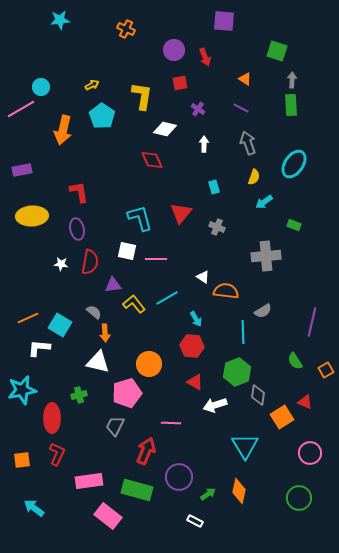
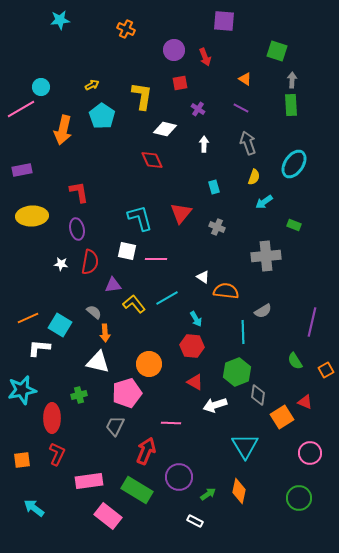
green rectangle at (137, 490): rotated 16 degrees clockwise
